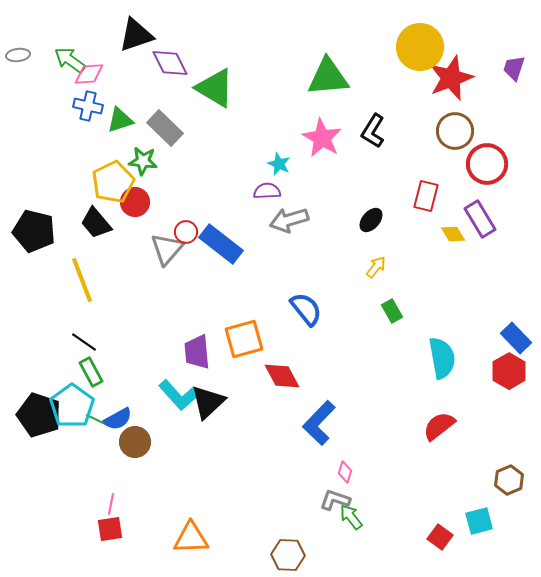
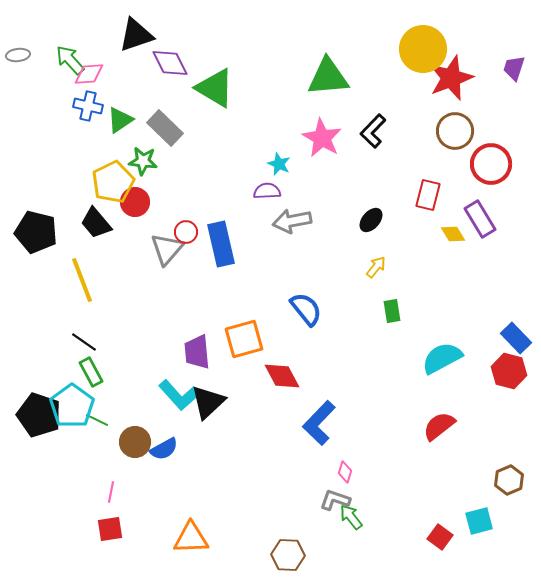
yellow circle at (420, 47): moved 3 px right, 2 px down
green arrow at (70, 60): rotated 12 degrees clockwise
green triangle at (120, 120): rotated 16 degrees counterclockwise
black L-shape at (373, 131): rotated 12 degrees clockwise
red circle at (487, 164): moved 4 px right
red rectangle at (426, 196): moved 2 px right, 1 px up
gray arrow at (289, 220): moved 3 px right, 1 px down; rotated 6 degrees clockwise
black pentagon at (34, 231): moved 2 px right, 1 px down
blue rectangle at (221, 244): rotated 39 degrees clockwise
green rectangle at (392, 311): rotated 20 degrees clockwise
cyan semicircle at (442, 358): rotated 108 degrees counterclockwise
red hexagon at (509, 371): rotated 16 degrees counterclockwise
blue semicircle at (118, 419): moved 46 px right, 30 px down
pink line at (111, 504): moved 12 px up
